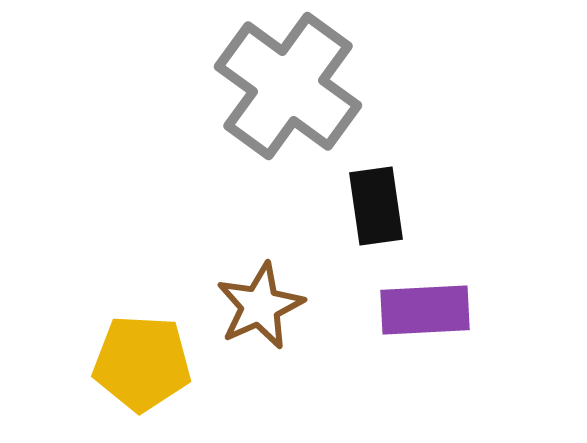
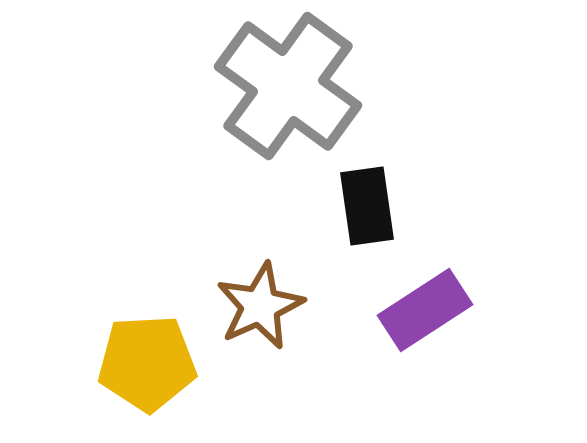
black rectangle: moved 9 px left
purple rectangle: rotated 30 degrees counterclockwise
yellow pentagon: moved 5 px right; rotated 6 degrees counterclockwise
